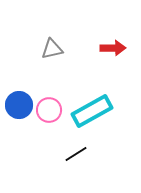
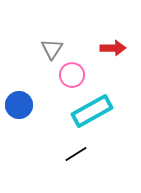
gray triangle: rotated 45 degrees counterclockwise
pink circle: moved 23 px right, 35 px up
